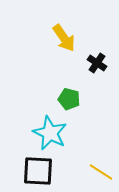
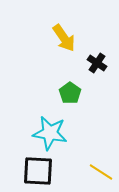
green pentagon: moved 1 px right, 6 px up; rotated 20 degrees clockwise
cyan star: rotated 16 degrees counterclockwise
